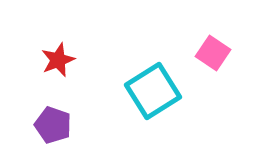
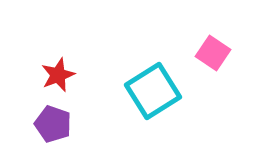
red star: moved 15 px down
purple pentagon: moved 1 px up
